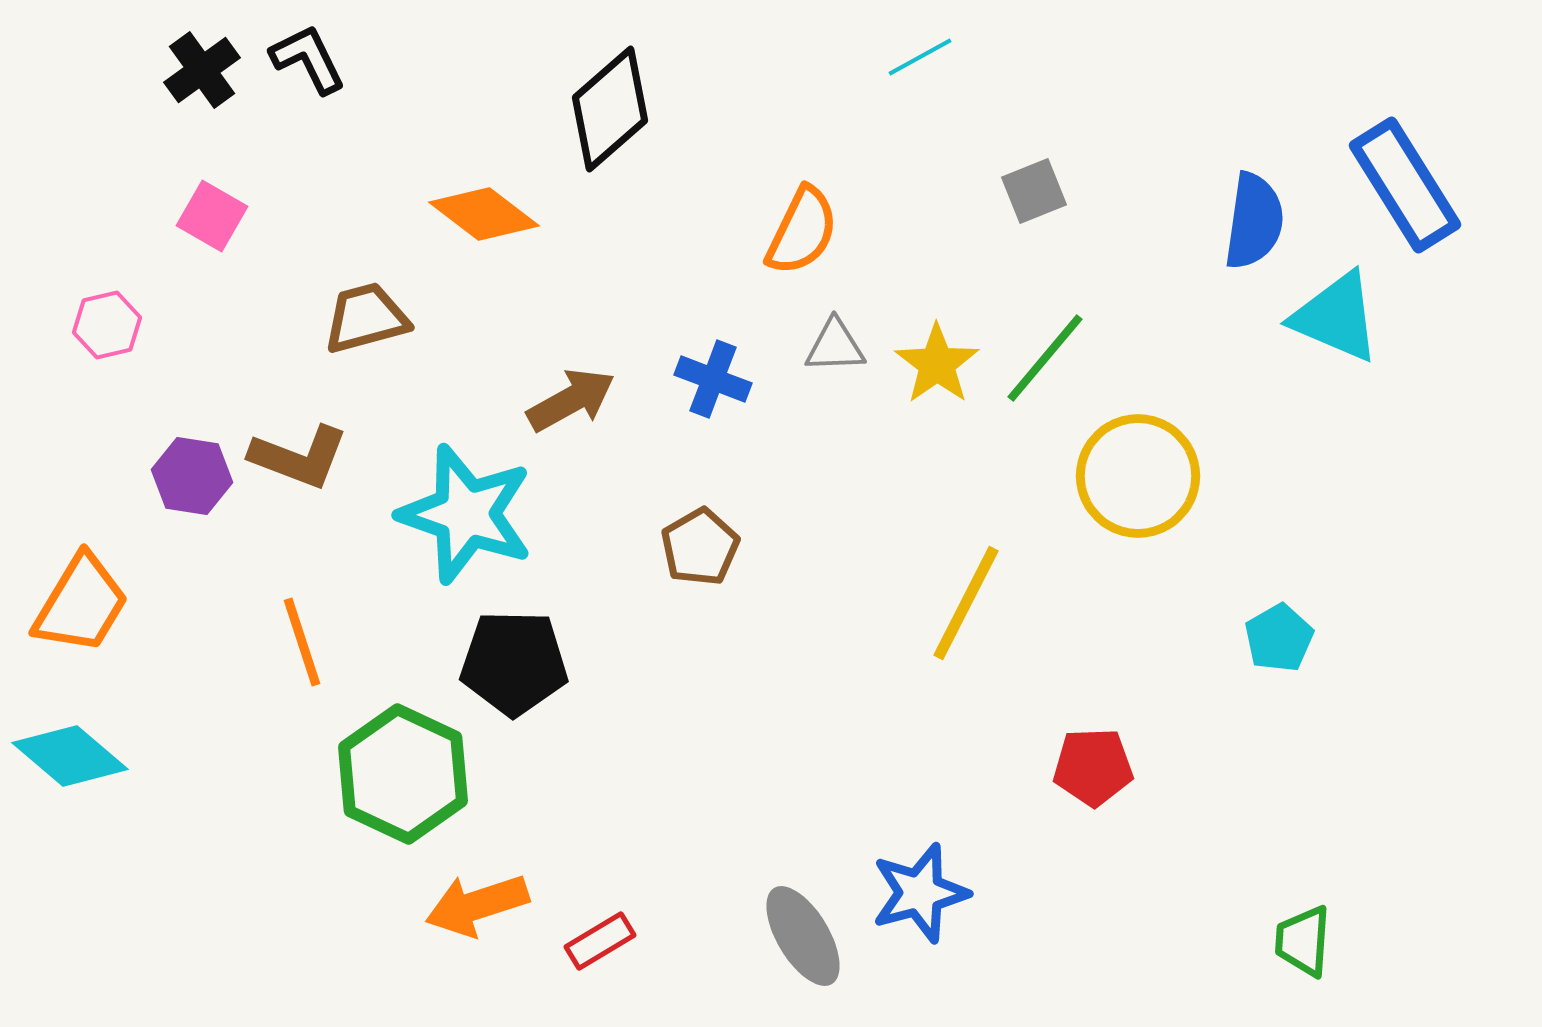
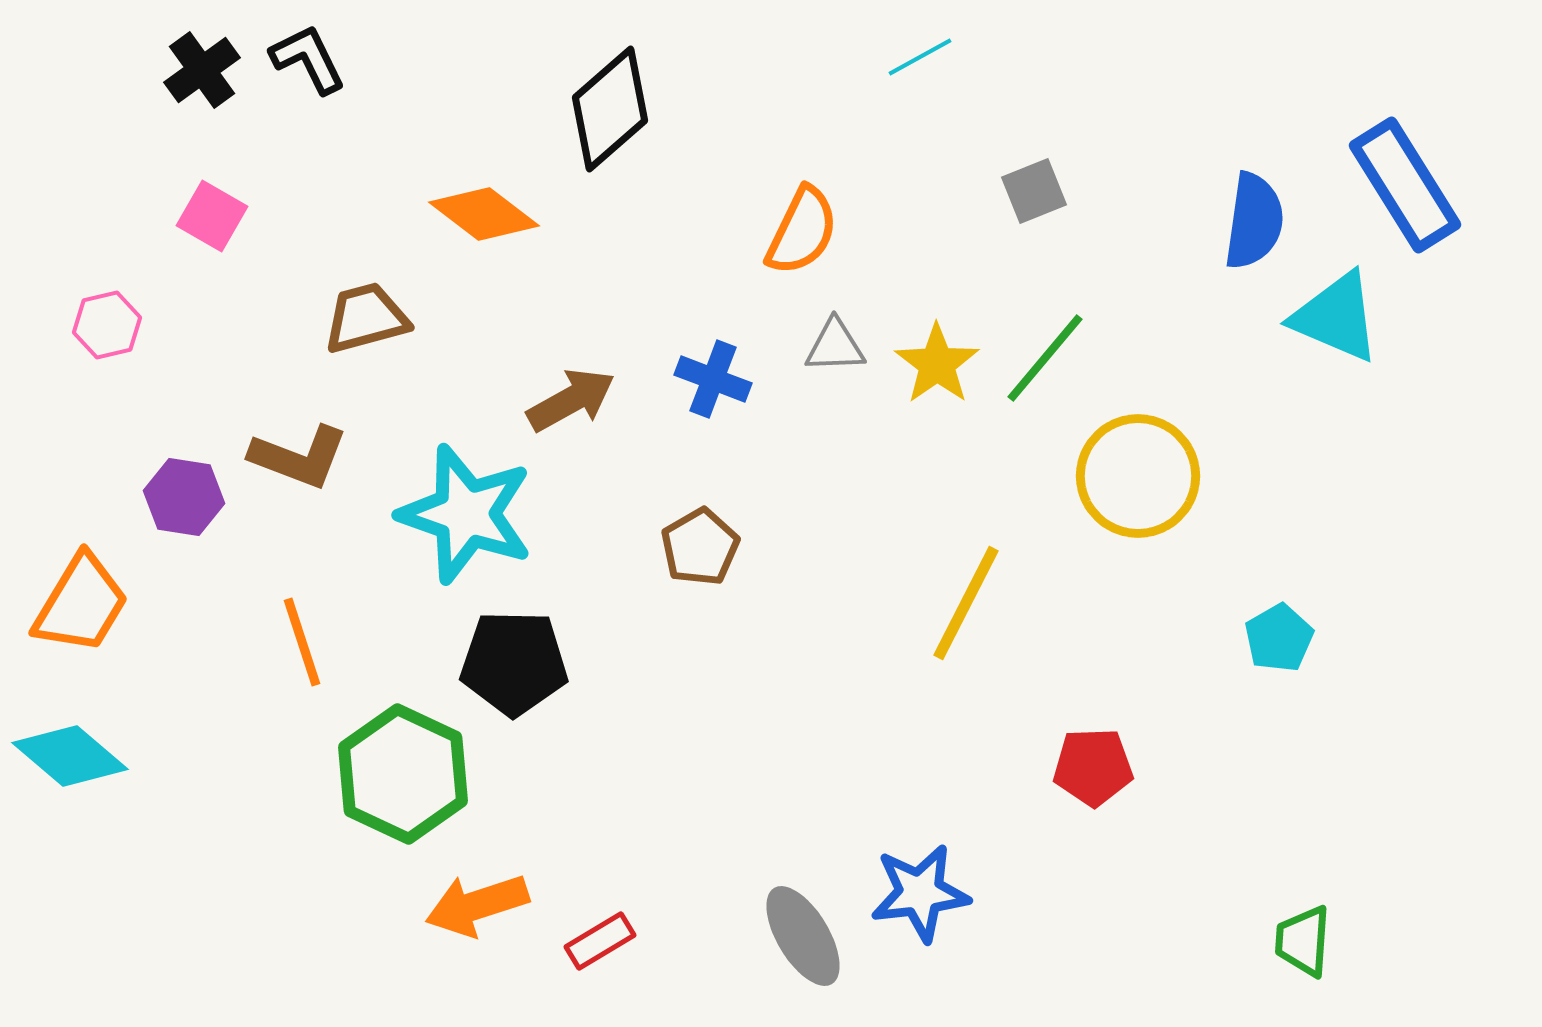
purple hexagon: moved 8 px left, 21 px down
blue star: rotated 8 degrees clockwise
